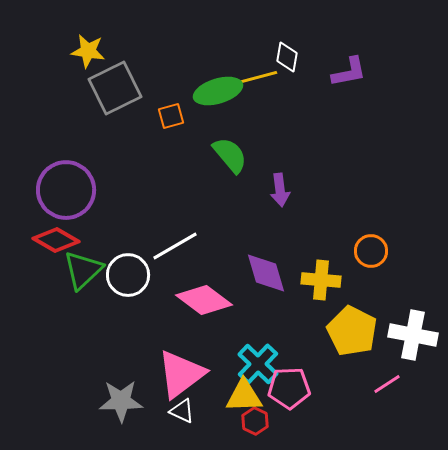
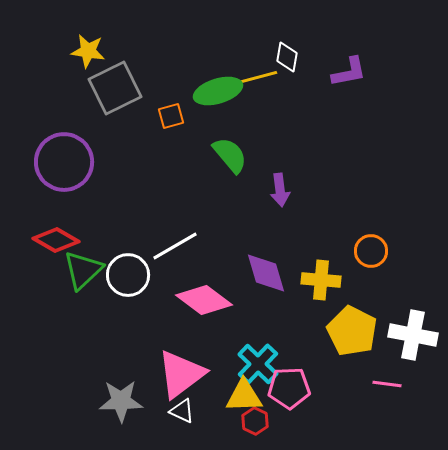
purple circle: moved 2 px left, 28 px up
pink line: rotated 40 degrees clockwise
